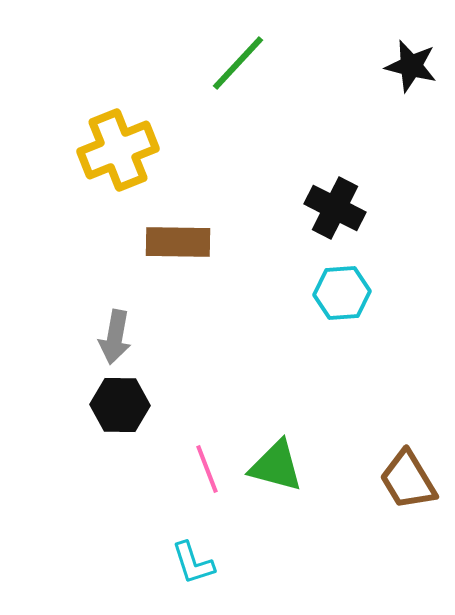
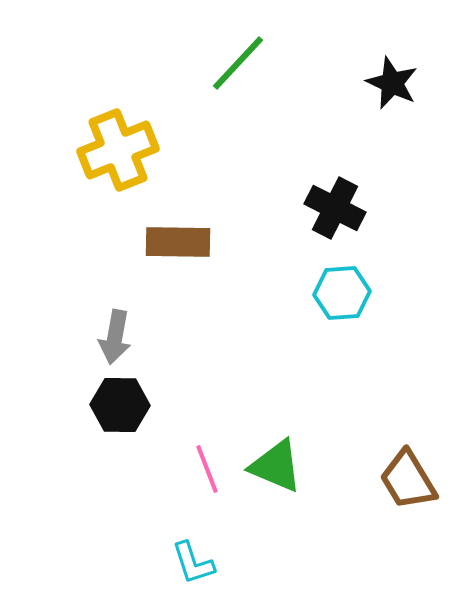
black star: moved 19 px left, 17 px down; rotated 10 degrees clockwise
green triangle: rotated 8 degrees clockwise
